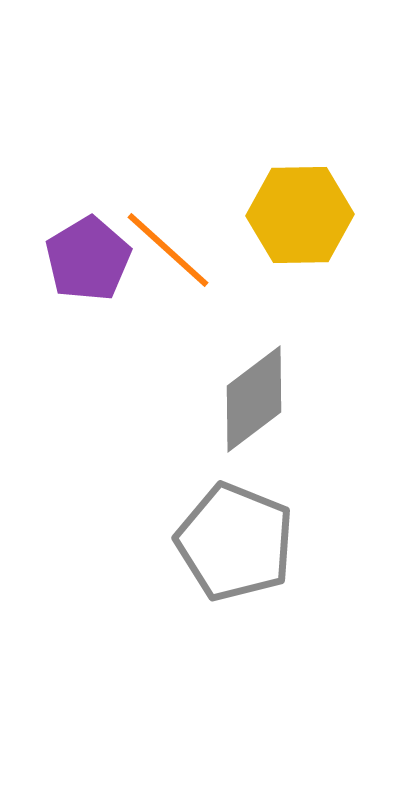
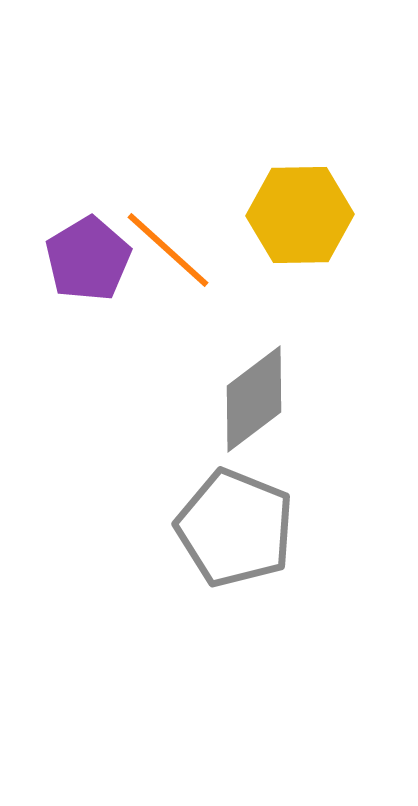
gray pentagon: moved 14 px up
